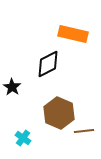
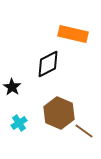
brown line: rotated 42 degrees clockwise
cyan cross: moved 4 px left, 15 px up; rotated 21 degrees clockwise
